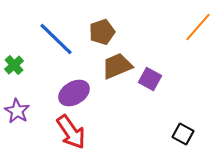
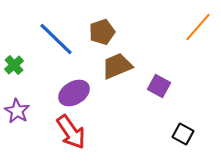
purple square: moved 9 px right, 7 px down
